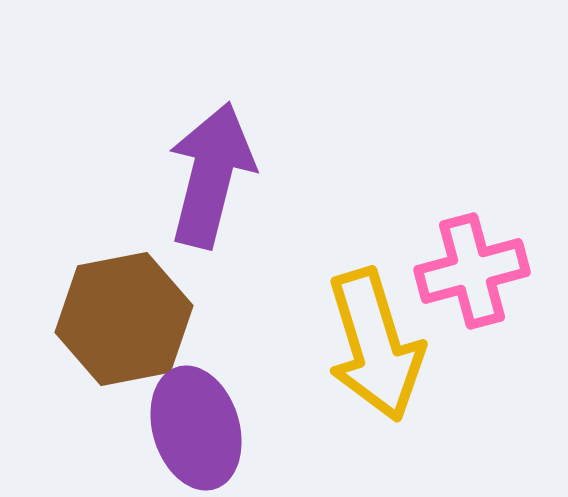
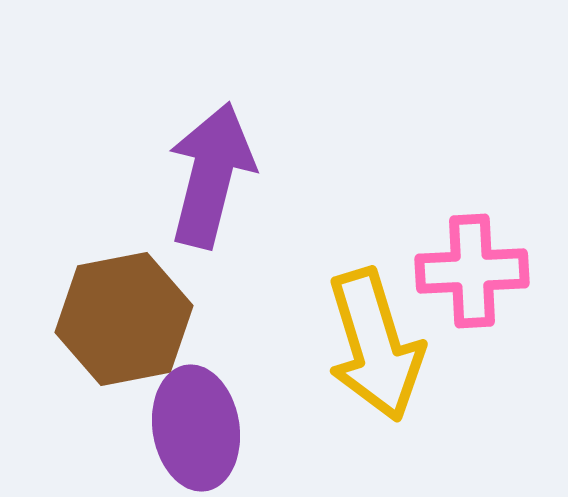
pink cross: rotated 12 degrees clockwise
purple ellipse: rotated 8 degrees clockwise
